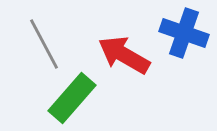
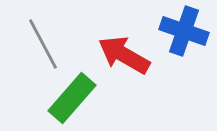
blue cross: moved 2 px up
gray line: moved 1 px left
